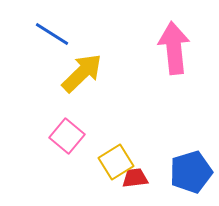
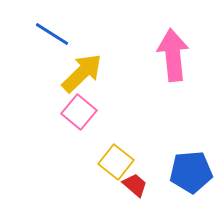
pink arrow: moved 1 px left, 7 px down
pink square: moved 12 px right, 24 px up
yellow square: rotated 20 degrees counterclockwise
blue pentagon: rotated 12 degrees clockwise
red trapezoid: moved 7 px down; rotated 48 degrees clockwise
